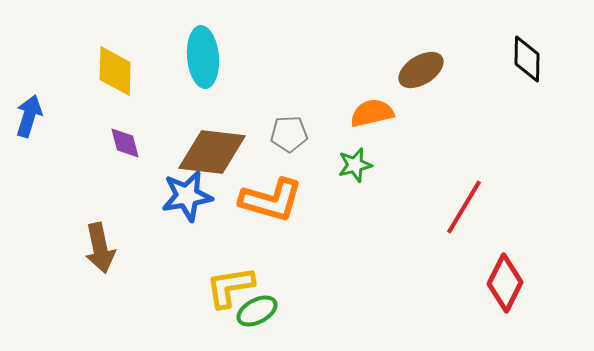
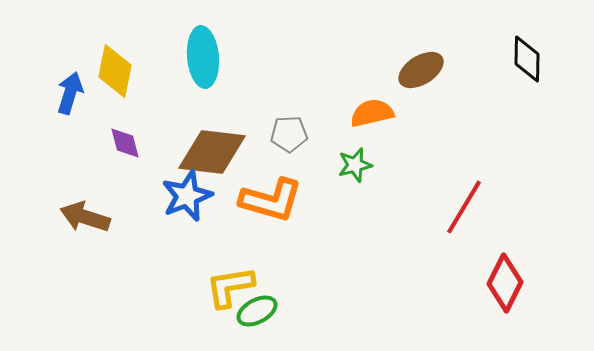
yellow diamond: rotated 10 degrees clockwise
blue arrow: moved 41 px right, 23 px up
blue star: rotated 12 degrees counterclockwise
brown arrow: moved 15 px left, 31 px up; rotated 120 degrees clockwise
